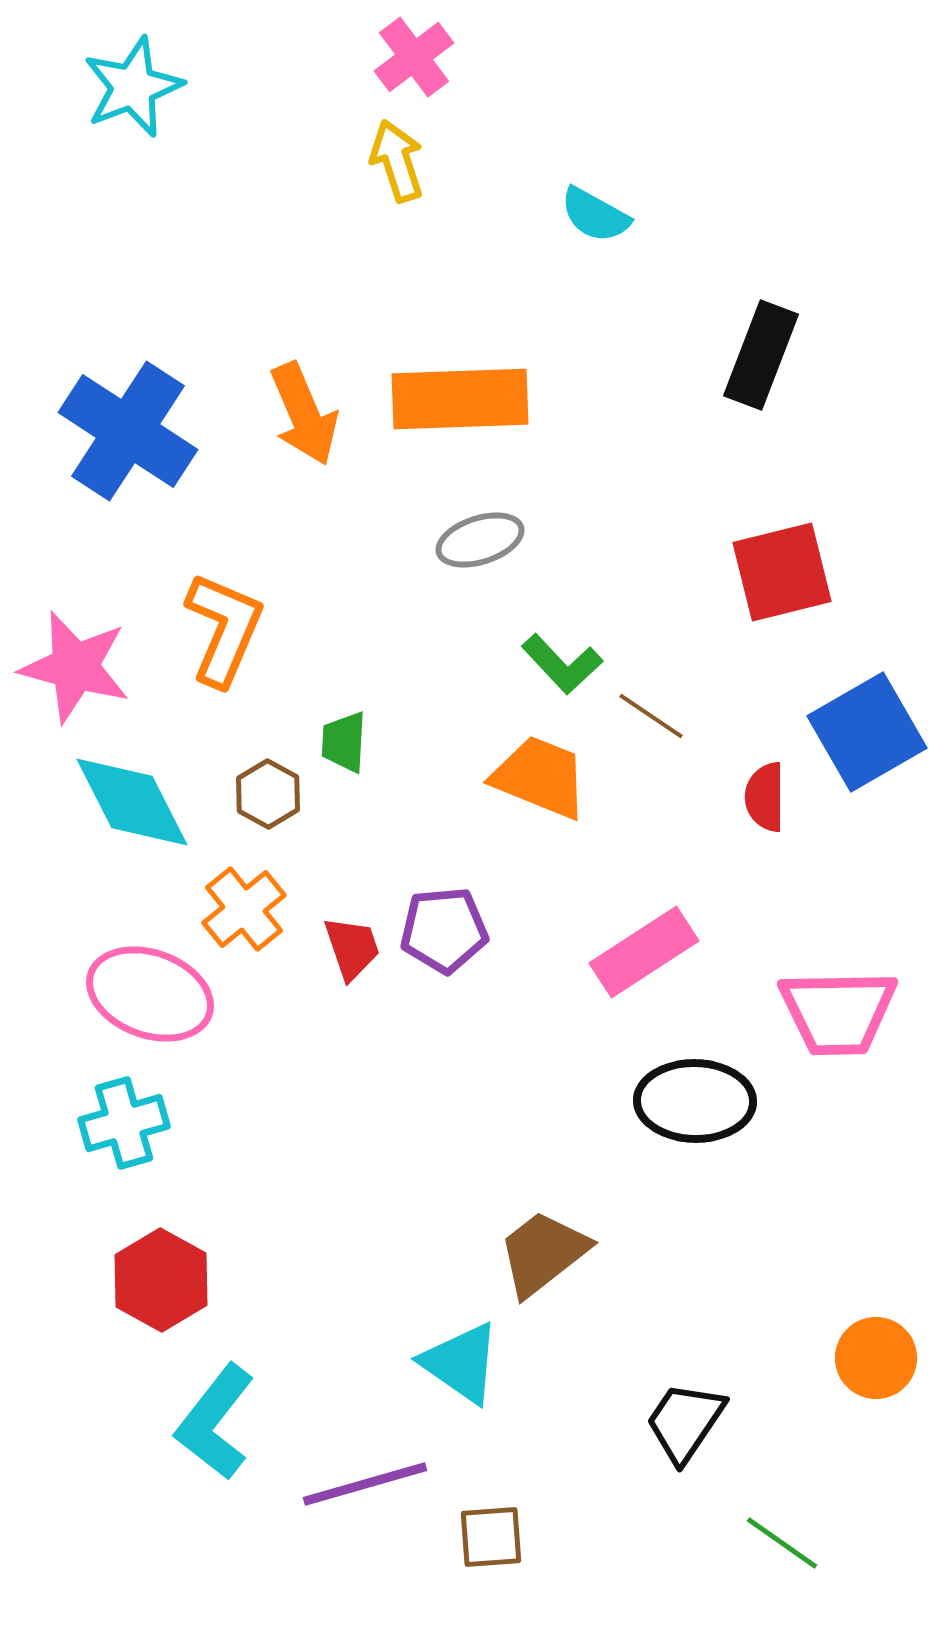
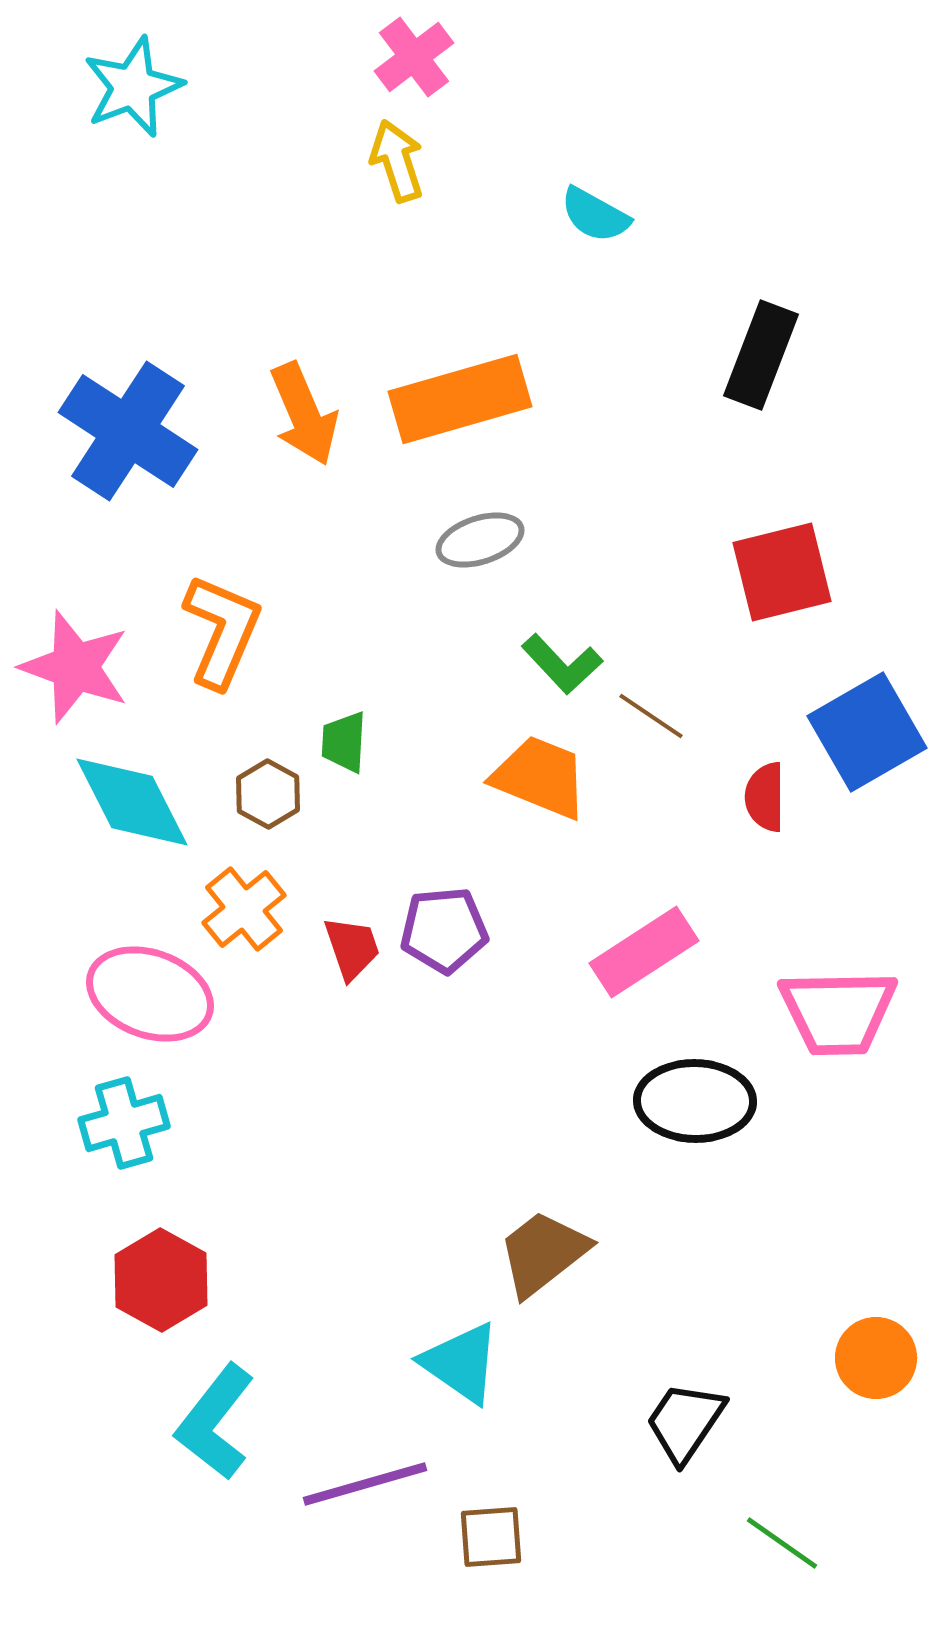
orange rectangle: rotated 14 degrees counterclockwise
orange L-shape: moved 2 px left, 2 px down
pink star: rotated 5 degrees clockwise
